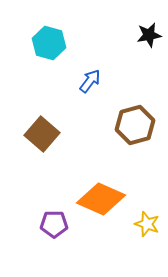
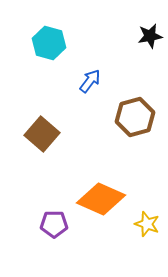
black star: moved 1 px right, 1 px down
brown hexagon: moved 8 px up
